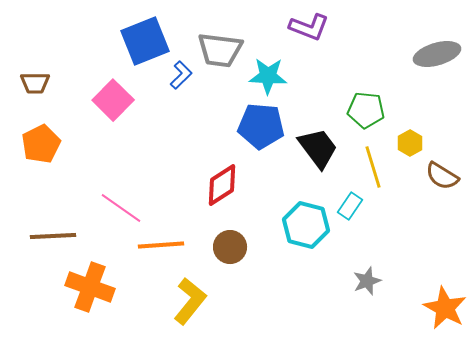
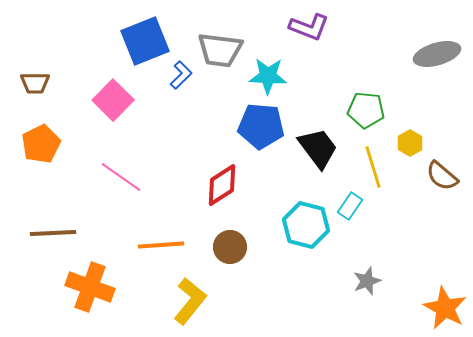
brown semicircle: rotated 8 degrees clockwise
pink line: moved 31 px up
brown line: moved 3 px up
